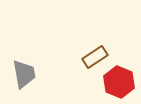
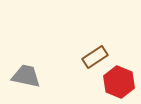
gray trapezoid: moved 2 px right, 2 px down; rotated 68 degrees counterclockwise
